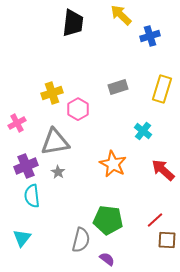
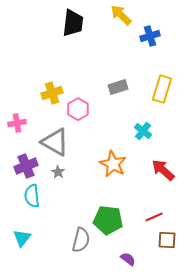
pink cross: rotated 18 degrees clockwise
gray triangle: rotated 40 degrees clockwise
red line: moved 1 px left, 3 px up; rotated 18 degrees clockwise
purple semicircle: moved 21 px right
